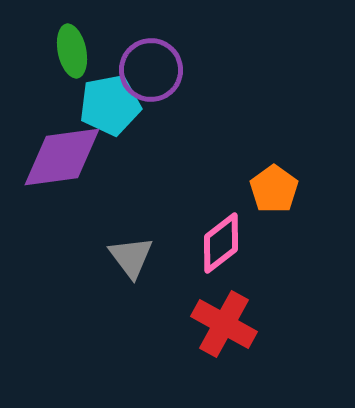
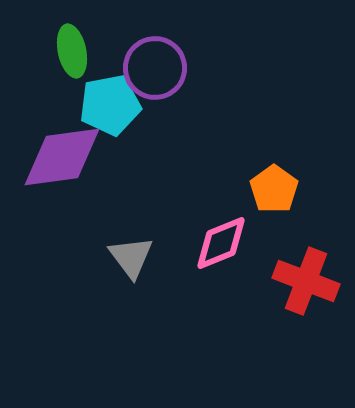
purple circle: moved 4 px right, 2 px up
pink diamond: rotated 16 degrees clockwise
red cross: moved 82 px right, 43 px up; rotated 8 degrees counterclockwise
